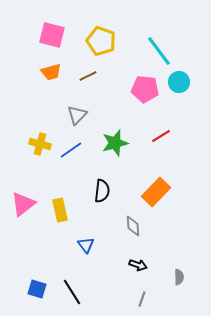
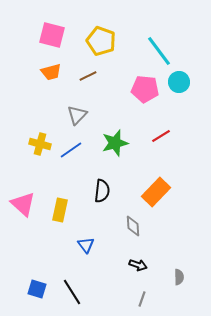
pink triangle: rotated 40 degrees counterclockwise
yellow rectangle: rotated 25 degrees clockwise
